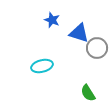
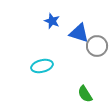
blue star: moved 1 px down
gray circle: moved 2 px up
green semicircle: moved 3 px left, 1 px down
